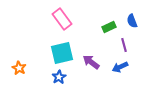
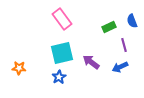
orange star: rotated 24 degrees counterclockwise
